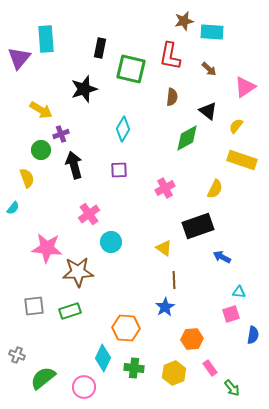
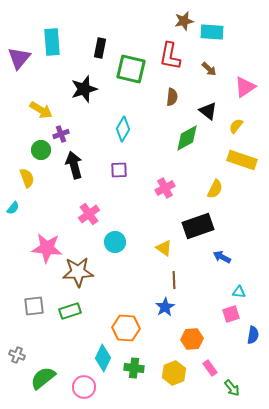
cyan rectangle at (46, 39): moved 6 px right, 3 px down
cyan circle at (111, 242): moved 4 px right
